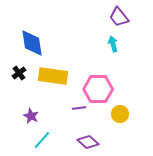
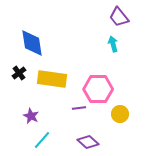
yellow rectangle: moved 1 px left, 3 px down
